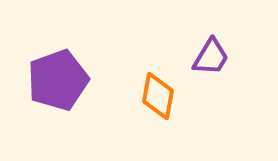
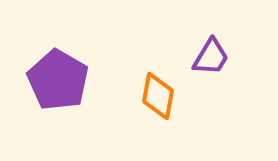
purple pentagon: rotated 22 degrees counterclockwise
